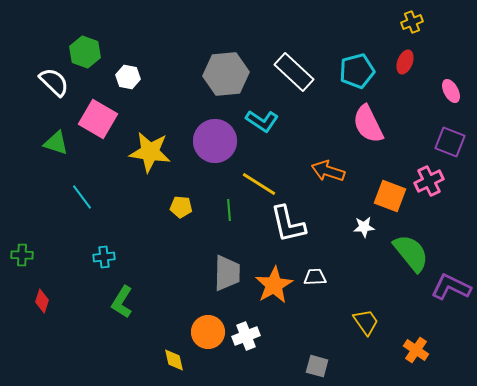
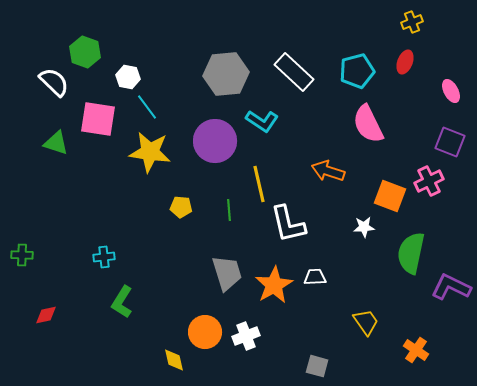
pink square: rotated 21 degrees counterclockwise
yellow line: rotated 45 degrees clockwise
cyan line: moved 65 px right, 90 px up
green semicircle: rotated 129 degrees counterclockwise
gray trapezoid: rotated 18 degrees counterclockwise
red diamond: moved 4 px right, 14 px down; rotated 60 degrees clockwise
orange circle: moved 3 px left
